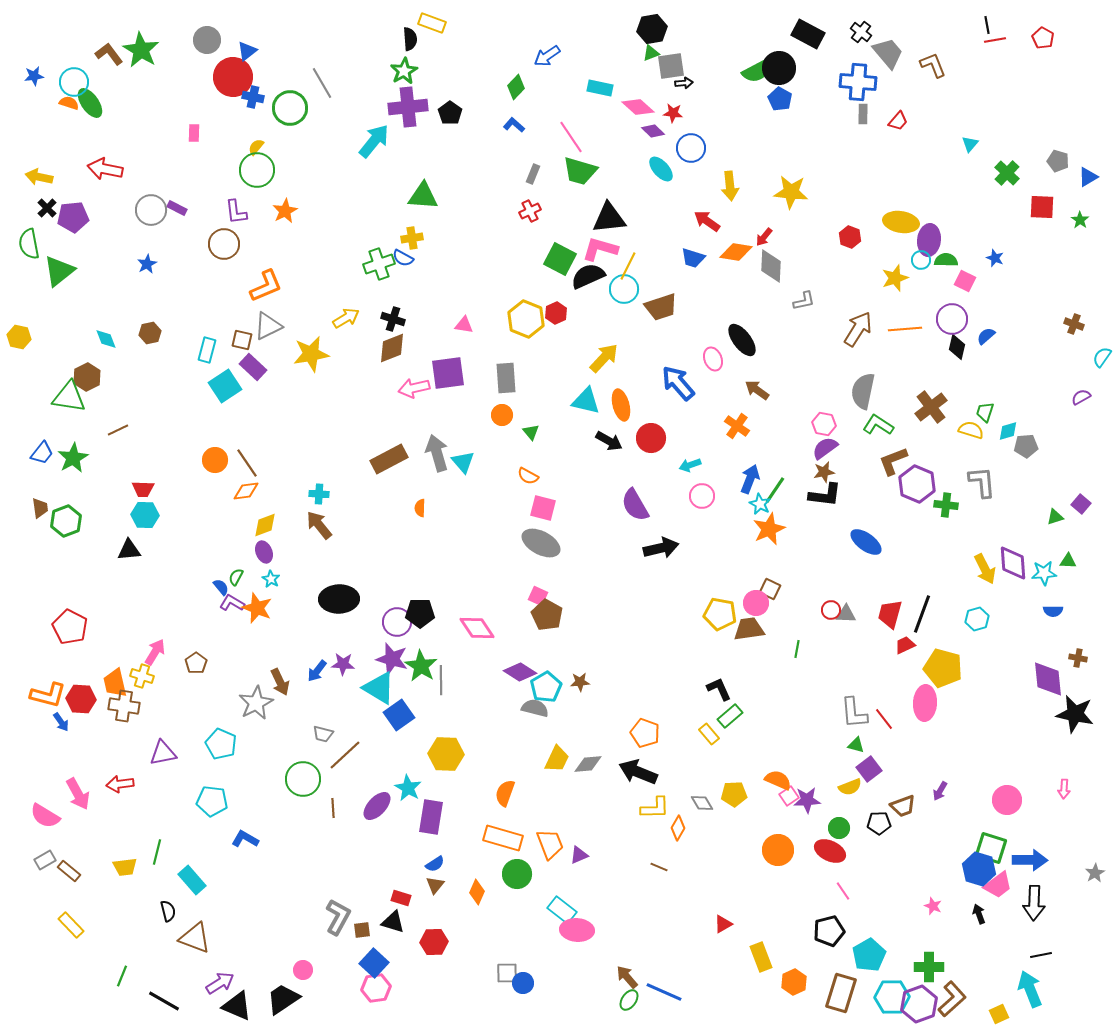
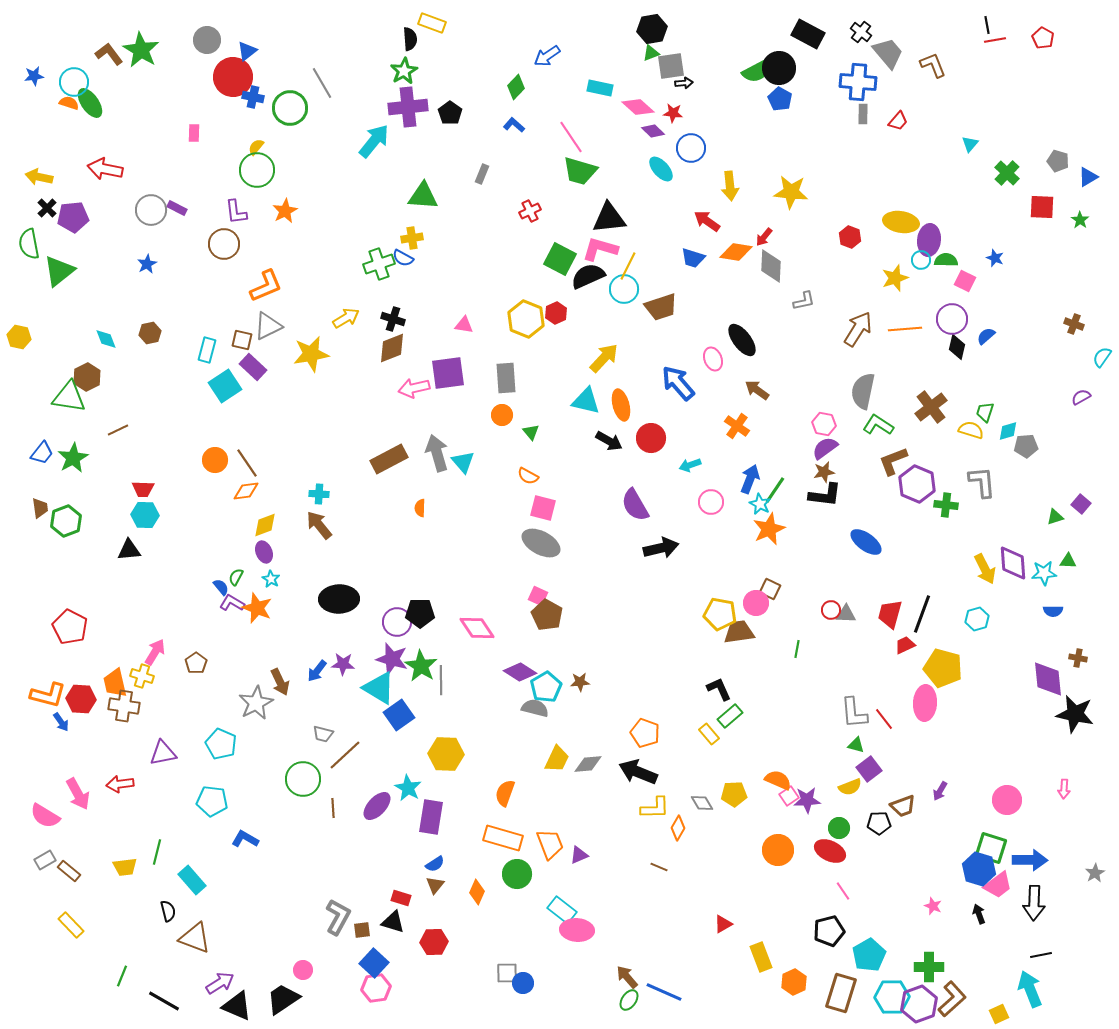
gray rectangle at (533, 174): moved 51 px left
pink circle at (702, 496): moved 9 px right, 6 px down
brown trapezoid at (749, 629): moved 10 px left, 3 px down
